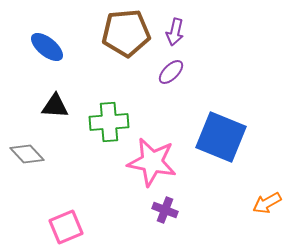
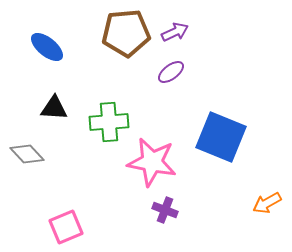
purple arrow: rotated 128 degrees counterclockwise
purple ellipse: rotated 8 degrees clockwise
black triangle: moved 1 px left, 2 px down
